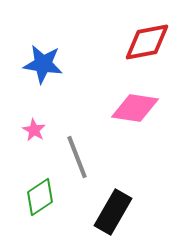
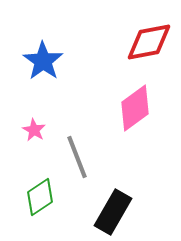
red diamond: moved 2 px right
blue star: moved 3 px up; rotated 27 degrees clockwise
pink diamond: rotated 45 degrees counterclockwise
